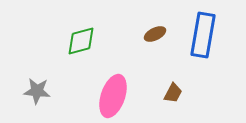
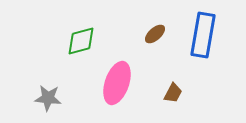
brown ellipse: rotated 15 degrees counterclockwise
gray star: moved 11 px right, 7 px down
pink ellipse: moved 4 px right, 13 px up
